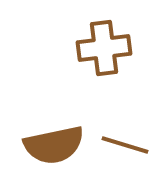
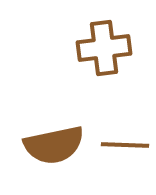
brown line: rotated 15 degrees counterclockwise
